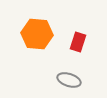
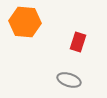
orange hexagon: moved 12 px left, 12 px up
